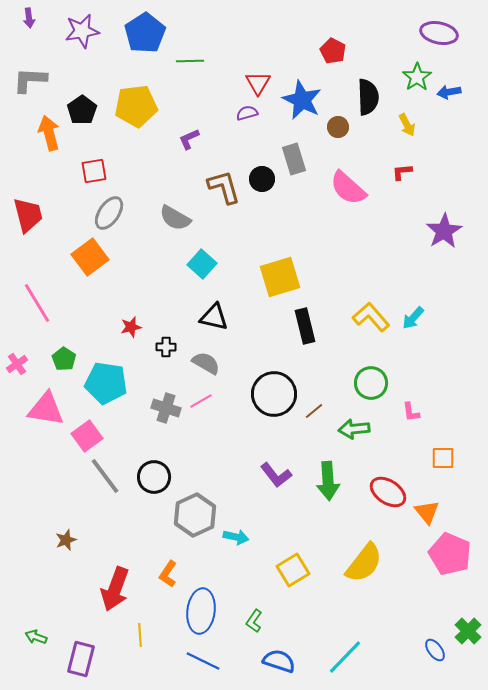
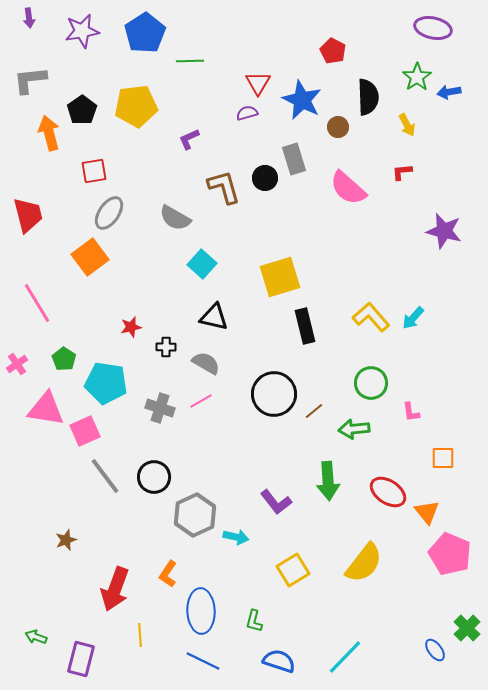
purple ellipse at (439, 33): moved 6 px left, 5 px up
gray L-shape at (30, 80): rotated 9 degrees counterclockwise
black circle at (262, 179): moved 3 px right, 1 px up
purple star at (444, 231): rotated 27 degrees counterclockwise
gray cross at (166, 408): moved 6 px left
pink square at (87, 436): moved 2 px left, 5 px up; rotated 12 degrees clockwise
purple L-shape at (276, 475): moved 27 px down
blue ellipse at (201, 611): rotated 9 degrees counterclockwise
green L-shape at (254, 621): rotated 20 degrees counterclockwise
green cross at (468, 631): moved 1 px left, 3 px up
